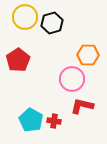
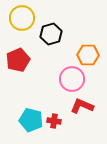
yellow circle: moved 3 px left, 1 px down
black hexagon: moved 1 px left, 11 px down
red pentagon: rotated 10 degrees clockwise
red L-shape: rotated 10 degrees clockwise
cyan pentagon: rotated 15 degrees counterclockwise
